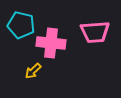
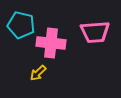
yellow arrow: moved 5 px right, 2 px down
